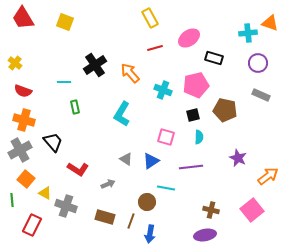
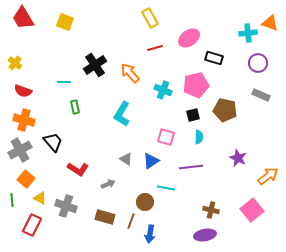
yellow triangle at (45, 193): moved 5 px left, 5 px down
brown circle at (147, 202): moved 2 px left
